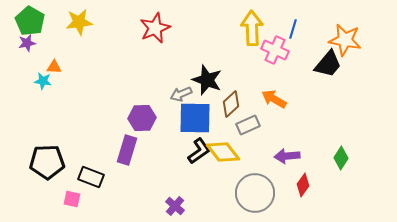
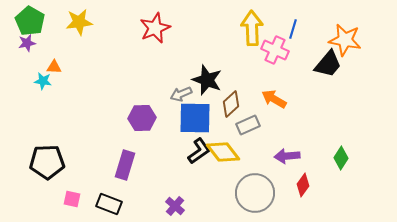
purple rectangle: moved 2 px left, 15 px down
black rectangle: moved 18 px right, 27 px down
